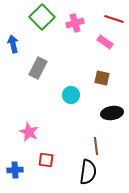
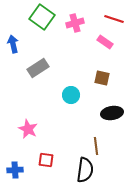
green square: rotated 10 degrees counterclockwise
gray rectangle: rotated 30 degrees clockwise
pink star: moved 1 px left, 3 px up
black semicircle: moved 3 px left, 2 px up
